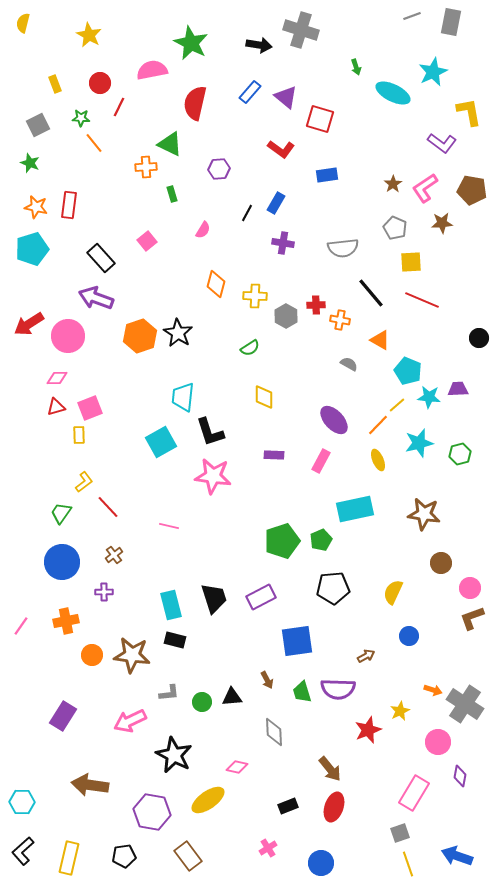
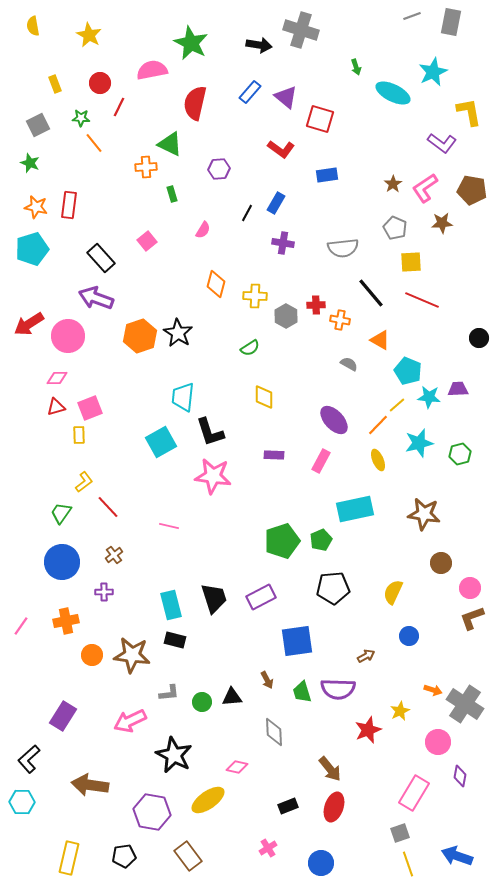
yellow semicircle at (23, 23): moved 10 px right, 3 px down; rotated 24 degrees counterclockwise
black L-shape at (23, 851): moved 6 px right, 92 px up
